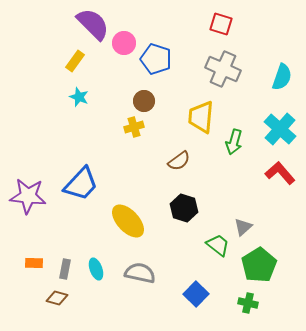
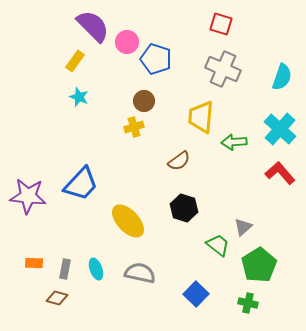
purple semicircle: moved 2 px down
pink circle: moved 3 px right, 1 px up
green arrow: rotated 70 degrees clockwise
